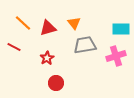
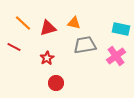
orange triangle: rotated 40 degrees counterclockwise
cyan rectangle: rotated 12 degrees clockwise
pink cross: rotated 18 degrees counterclockwise
